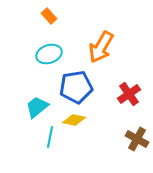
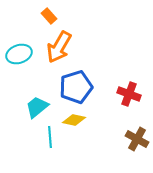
orange arrow: moved 42 px left
cyan ellipse: moved 30 px left
blue pentagon: rotated 8 degrees counterclockwise
red cross: rotated 35 degrees counterclockwise
cyan line: rotated 15 degrees counterclockwise
